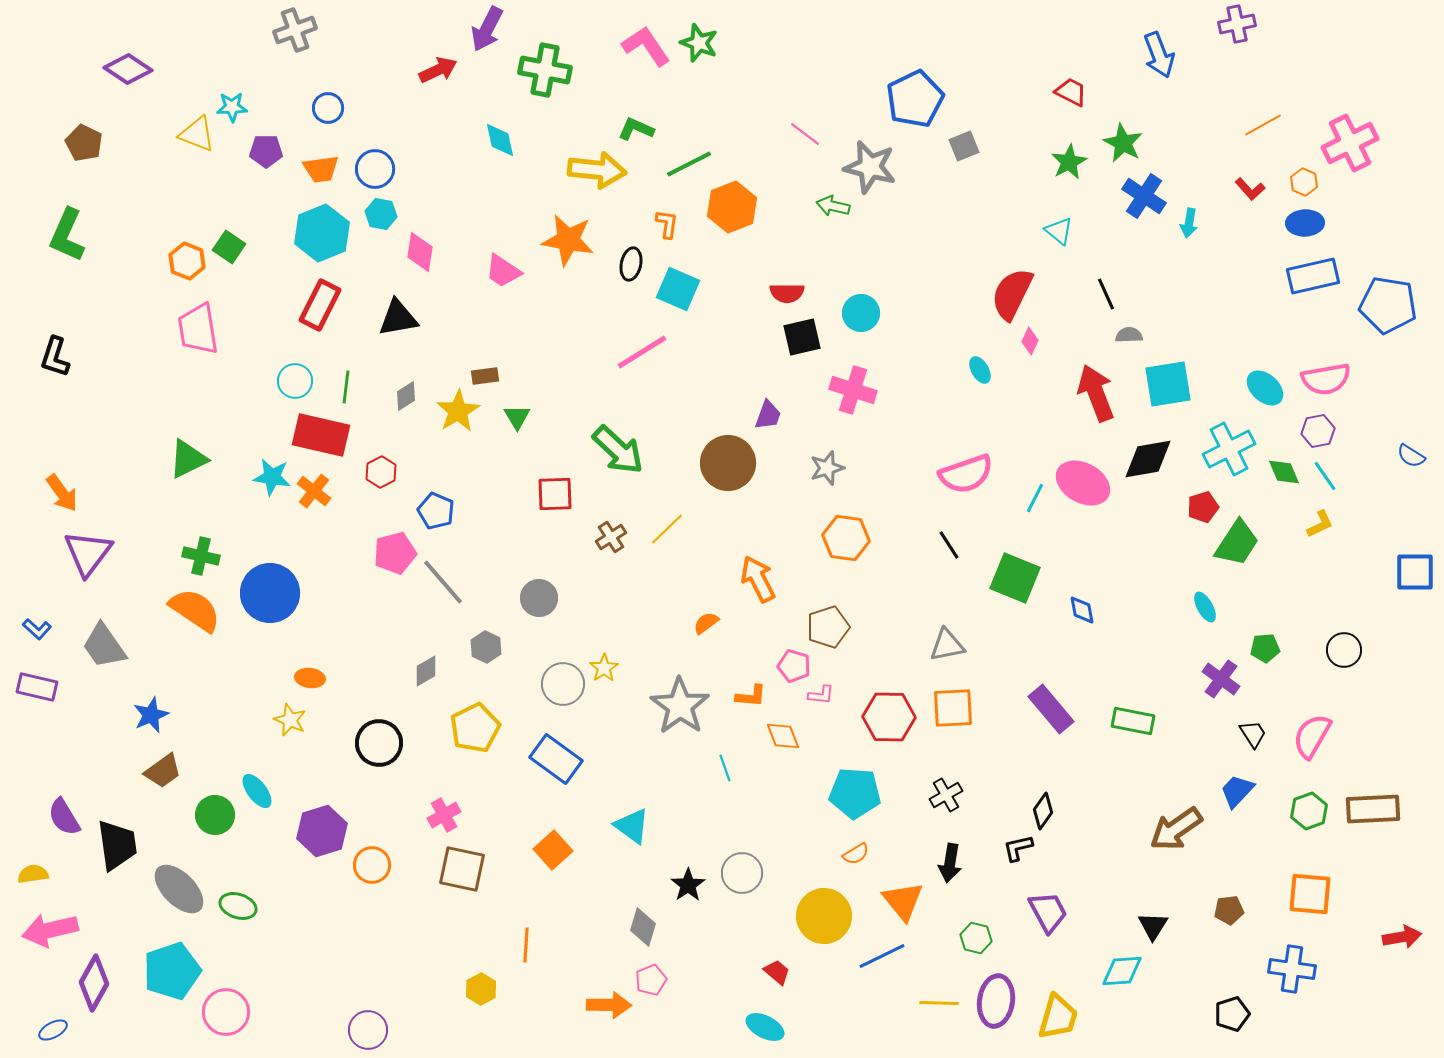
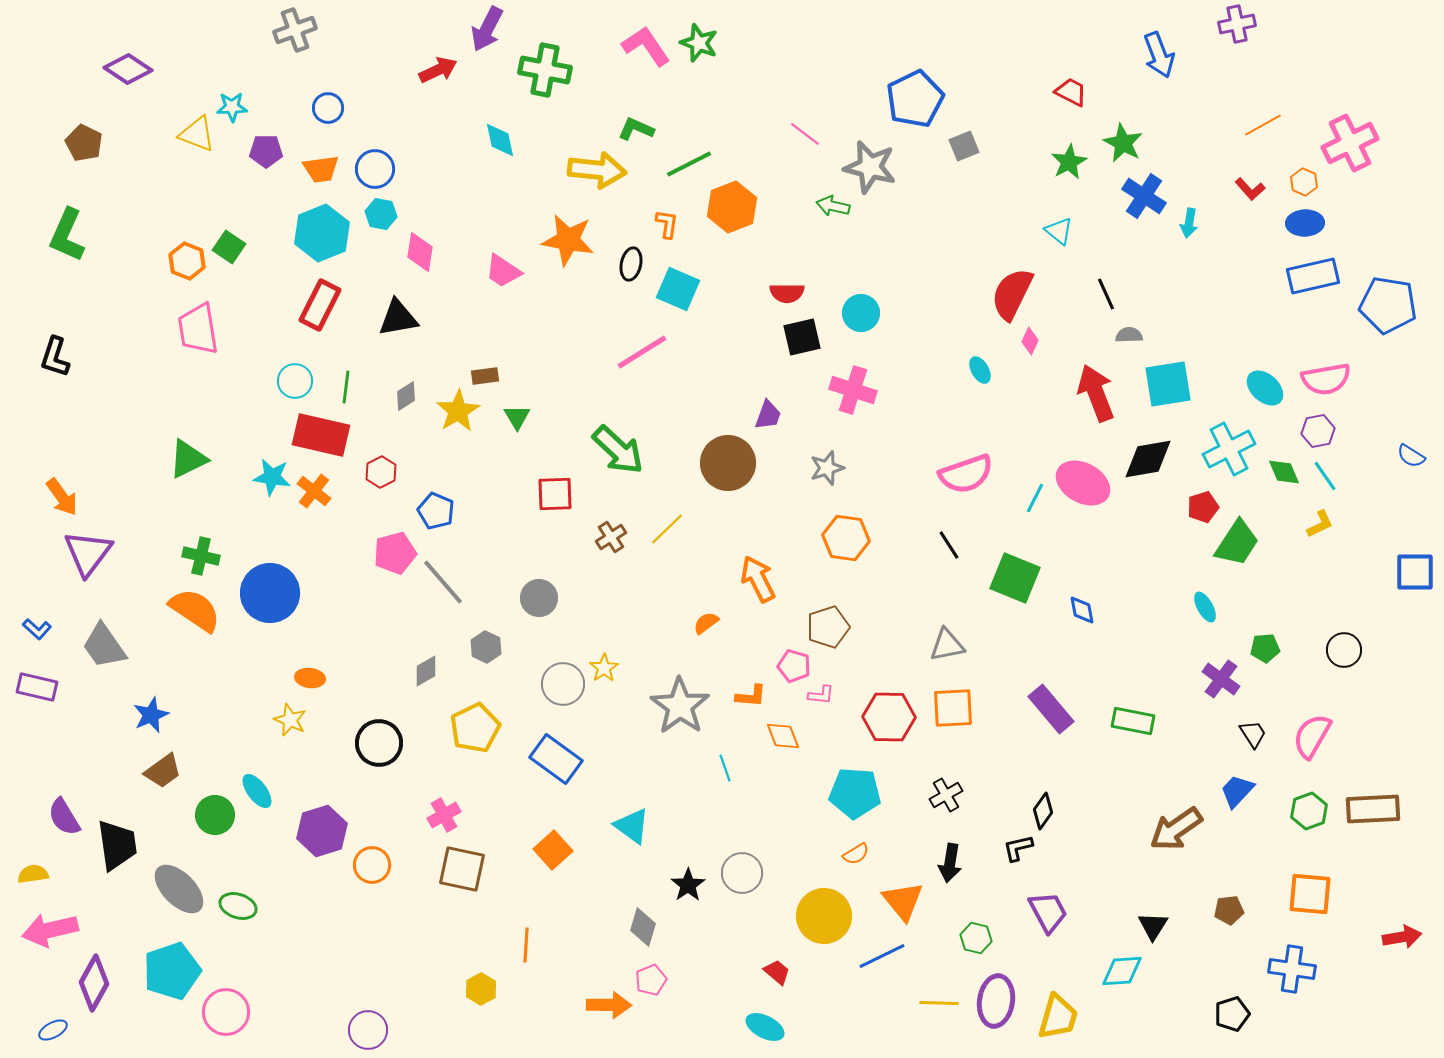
orange arrow at (62, 493): moved 4 px down
